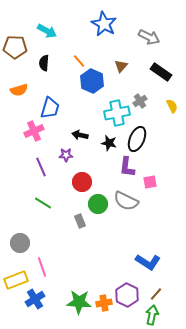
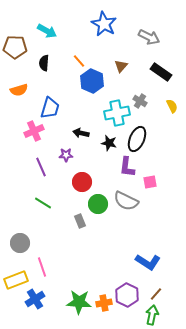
gray cross: rotated 24 degrees counterclockwise
black arrow: moved 1 px right, 2 px up
